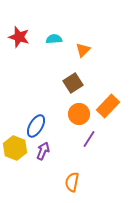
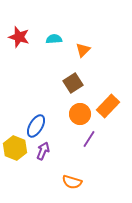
orange circle: moved 1 px right
orange semicircle: rotated 84 degrees counterclockwise
